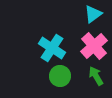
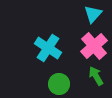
cyan triangle: rotated 12 degrees counterclockwise
cyan cross: moved 4 px left
green circle: moved 1 px left, 8 px down
